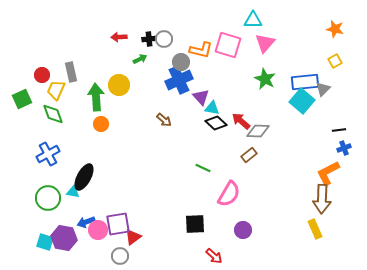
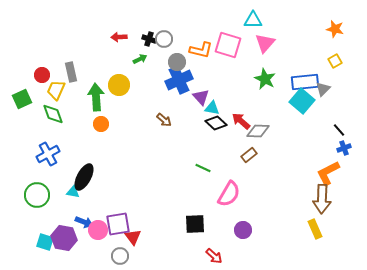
black cross at (149, 39): rotated 24 degrees clockwise
gray circle at (181, 62): moved 4 px left
black line at (339, 130): rotated 56 degrees clockwise
green circle at (48, 198): moved 11 px left, 3 px up
blue arrow at (86, 222): moved 2 px left; rotated 138 degrees counterclockwise
red triangle at (133, 237): rotated 30 degrees counterclockwise
